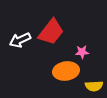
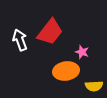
red trapezoid: moved 1 px left
white arrow: rotated 95 degrees clockwise
pink star: rotated 24 degrees clockwise
